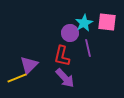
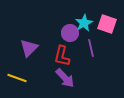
pink square: moved 2 px down; rotated 12 degrees clockwise
purple line: moved 3 px right
purple triangle: moved 17 px up
yellow line: rotated 42 degrees clockwise
